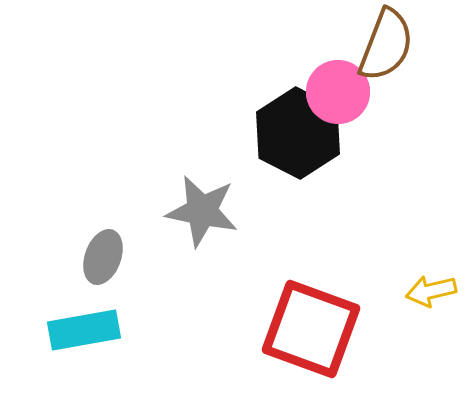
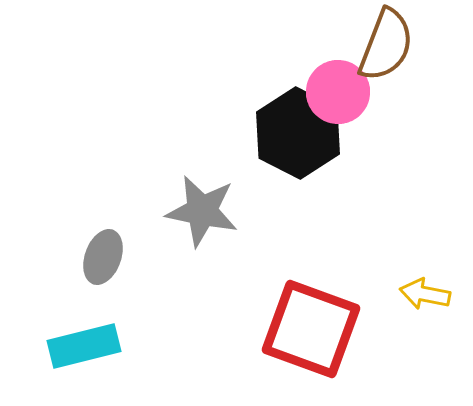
yellow arrow: moved 6 px left, 3 px down; rotated 24 degrees clockwise
cyan rectangle: moved 16 px down; rotated 4 degrees counterclockwise
